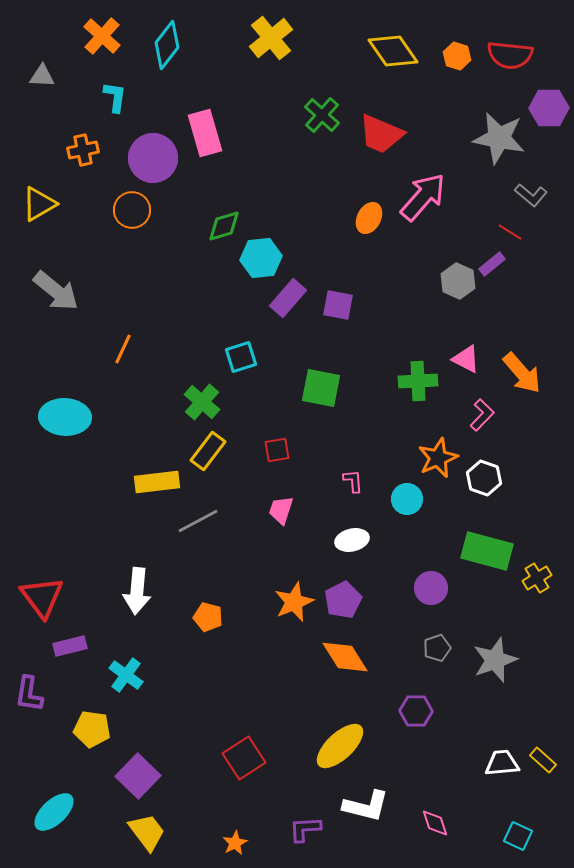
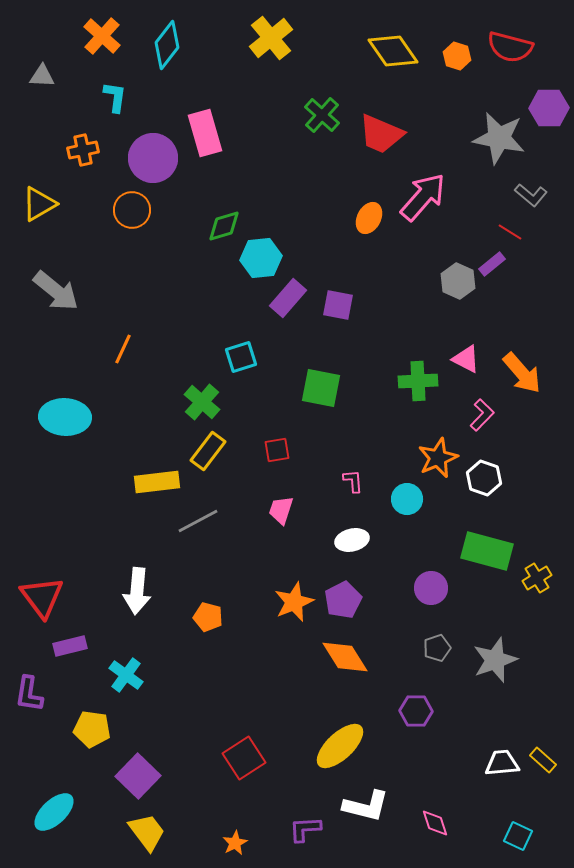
red semicircle at (510, 55): moved 8 px up; rotated 9 degrees clockwise
